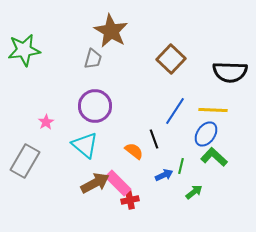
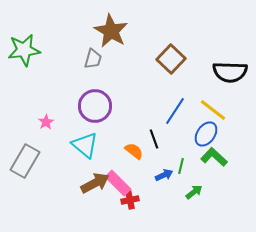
yellow line: rotated 36 degrees clockwise
